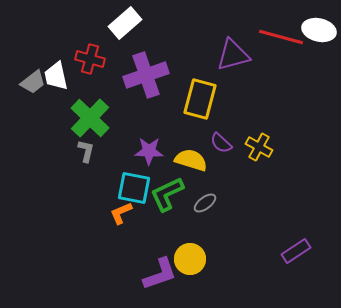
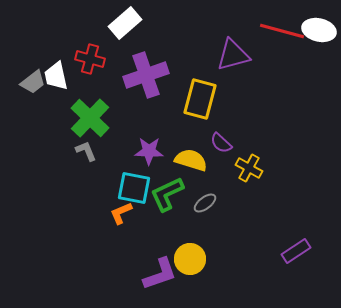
red line: moved 1 px right, 6 px up
yellow cross: moved 10 px left, 21 px down
gray L-shape: rotated 35 degrees counterclockwise
